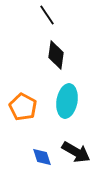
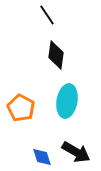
orange pentagon: moved 2 px left, 1 px down
